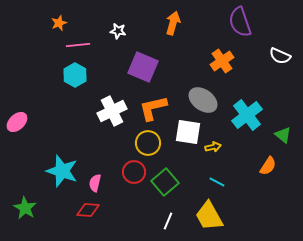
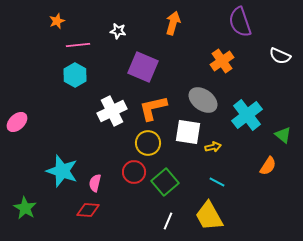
orange star: moved 2 px left, 2 px up
